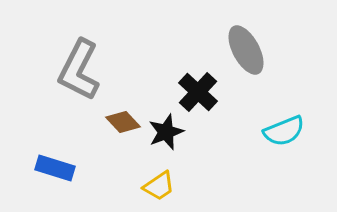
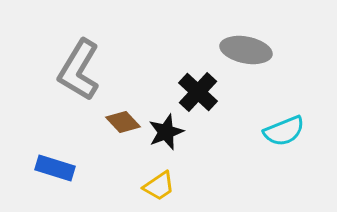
gray ellipse: rotated 51 degrees counterclockwise
gray L-shape: rotated 4 degrees clockwise
